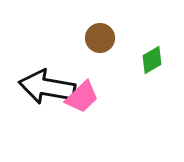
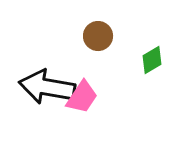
brown circle: moved 2 px left, 2 px up
pink trapezoid: rotated 12 degrees counterclockwise
